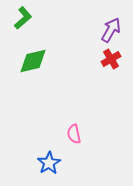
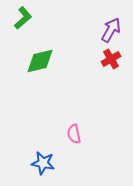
green diamond: moved 7 px right
blue star: moved 6 px left; rotated 30 degrees counterclockwise
